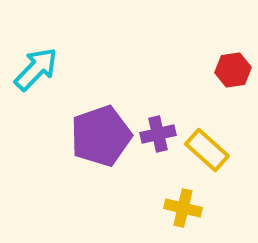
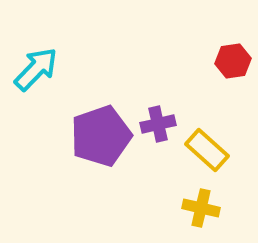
red hexagon: moved 9 px up
purple cross: moved 10 px up
yellow cross: moved 18 px right
